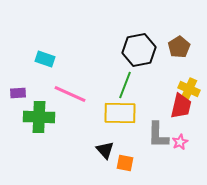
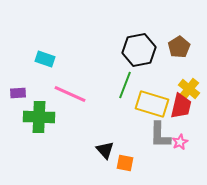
yellow cross: rotated 15 degrees clockwise
yellow rectangle: moved 32 px right, 9 px up; rotated 16 degrees clockwise
gray L-shape: moved 2 px right
